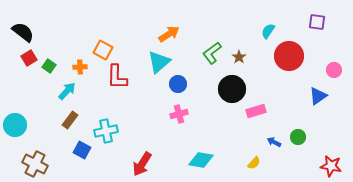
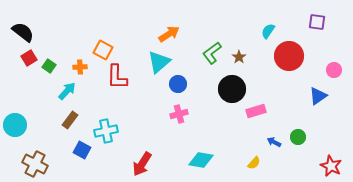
red star: rotated 15 degrees clockwise
